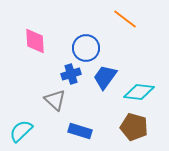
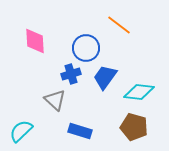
orange line: moved 6 px left, 6 px down
